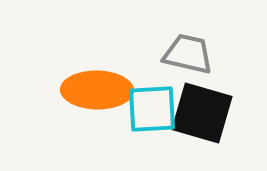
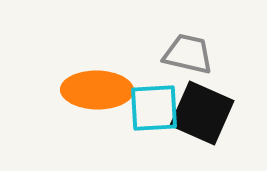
cyan square: moved 2 px right, 1 px up
black square: rotated 8 degrees clockwise
